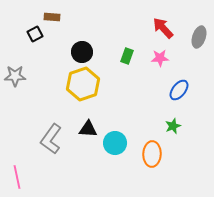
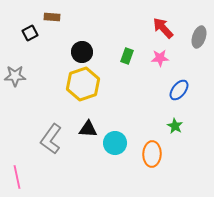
black square: moved 5 px left, 1 px up
green star: moved 2 px right; rotated 21 degrees counterclockwise
